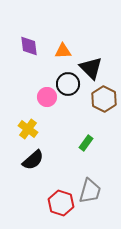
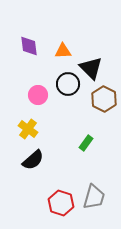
pink circle: moved 9 px left, 2 px up
gray trapezoid: moved 4 px right, 6 px down
